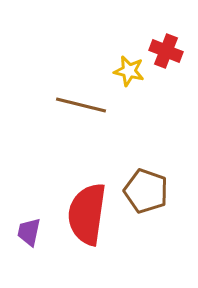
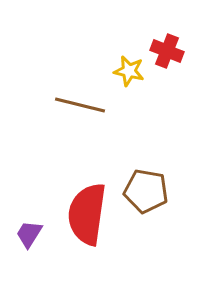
red cross: moved 1 px right
brown line: moved 1 px left
brown pentagon: rotated 9 degrees counterclockwise
purple trapezoid: moved 2 px down; rotated 20 degrees clockwise
